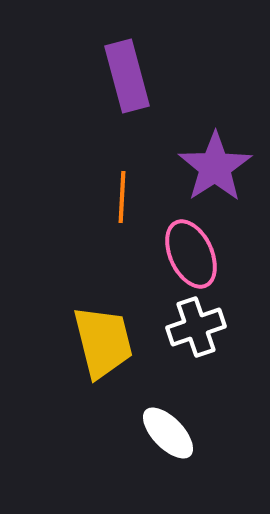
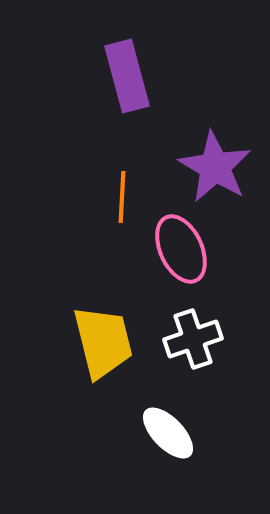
purple star: rotated 8 degrees counterclockwise
pink ellipse: moved 10 px left, 5 px up
white cross: moved 3 px left, 12 px down
